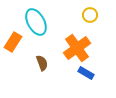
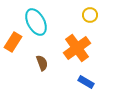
blue rectangle: moved 9 px down
